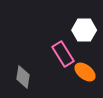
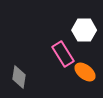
gray diamond: moved 4 px left
